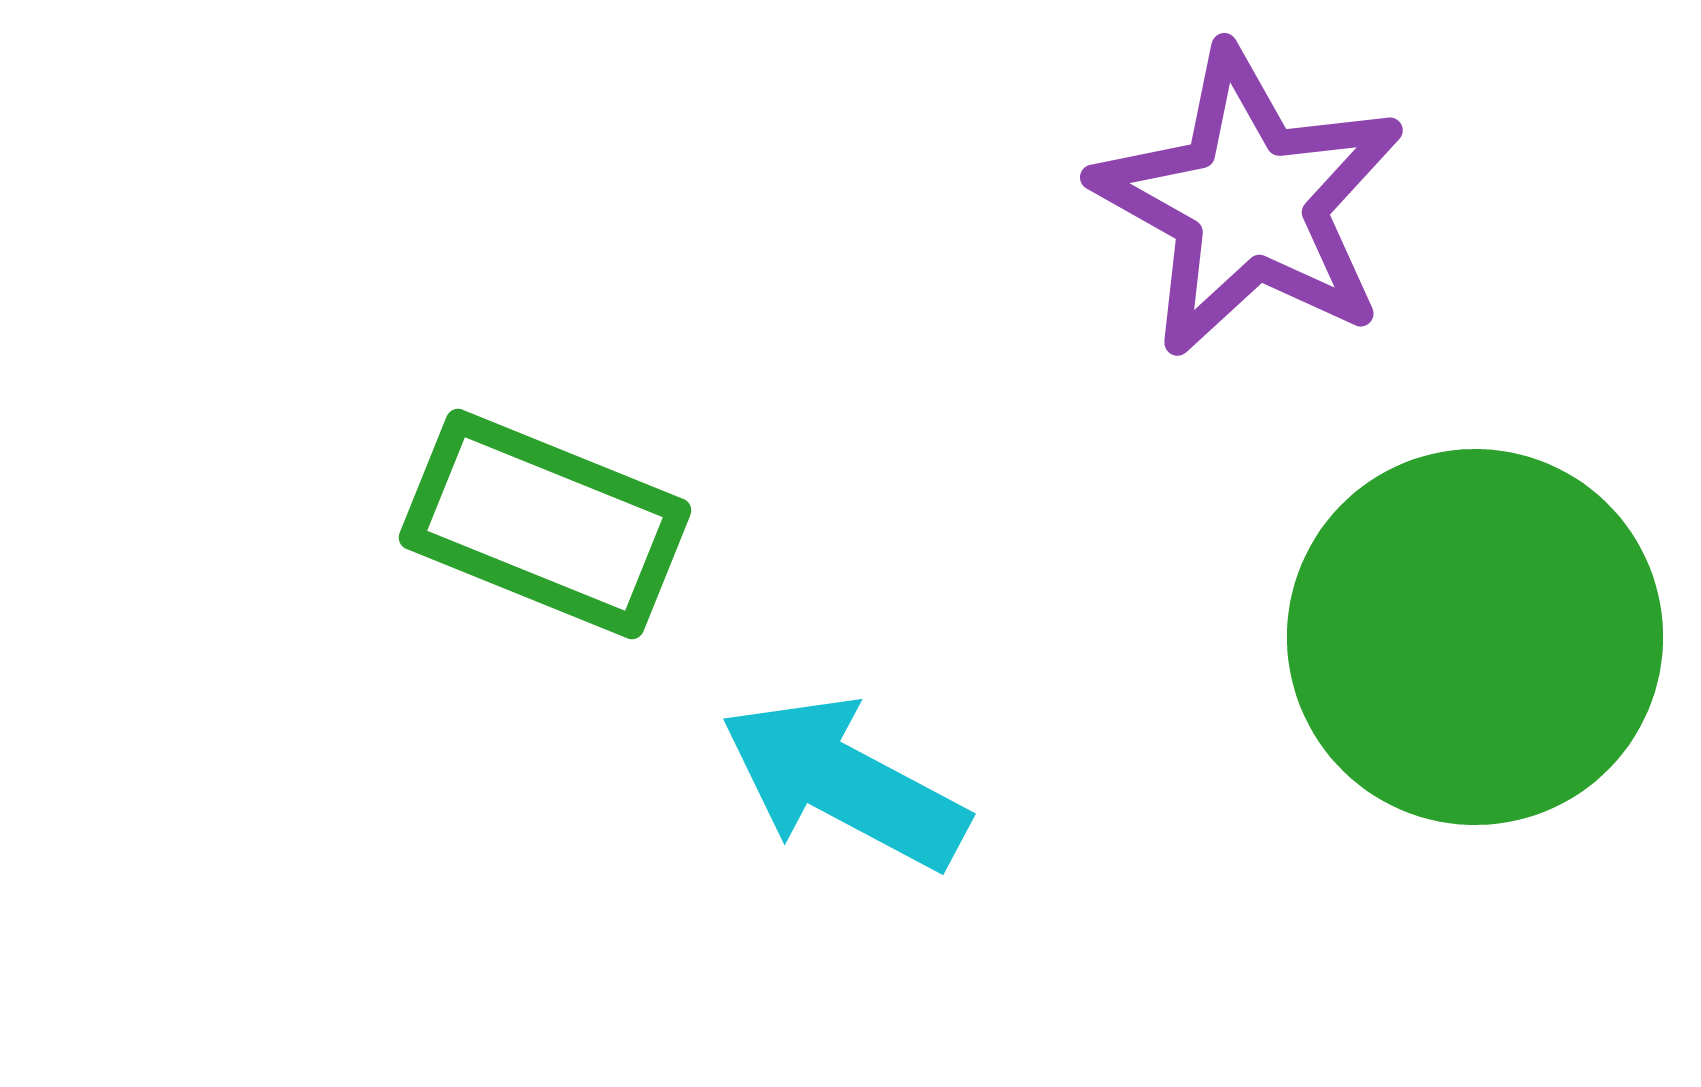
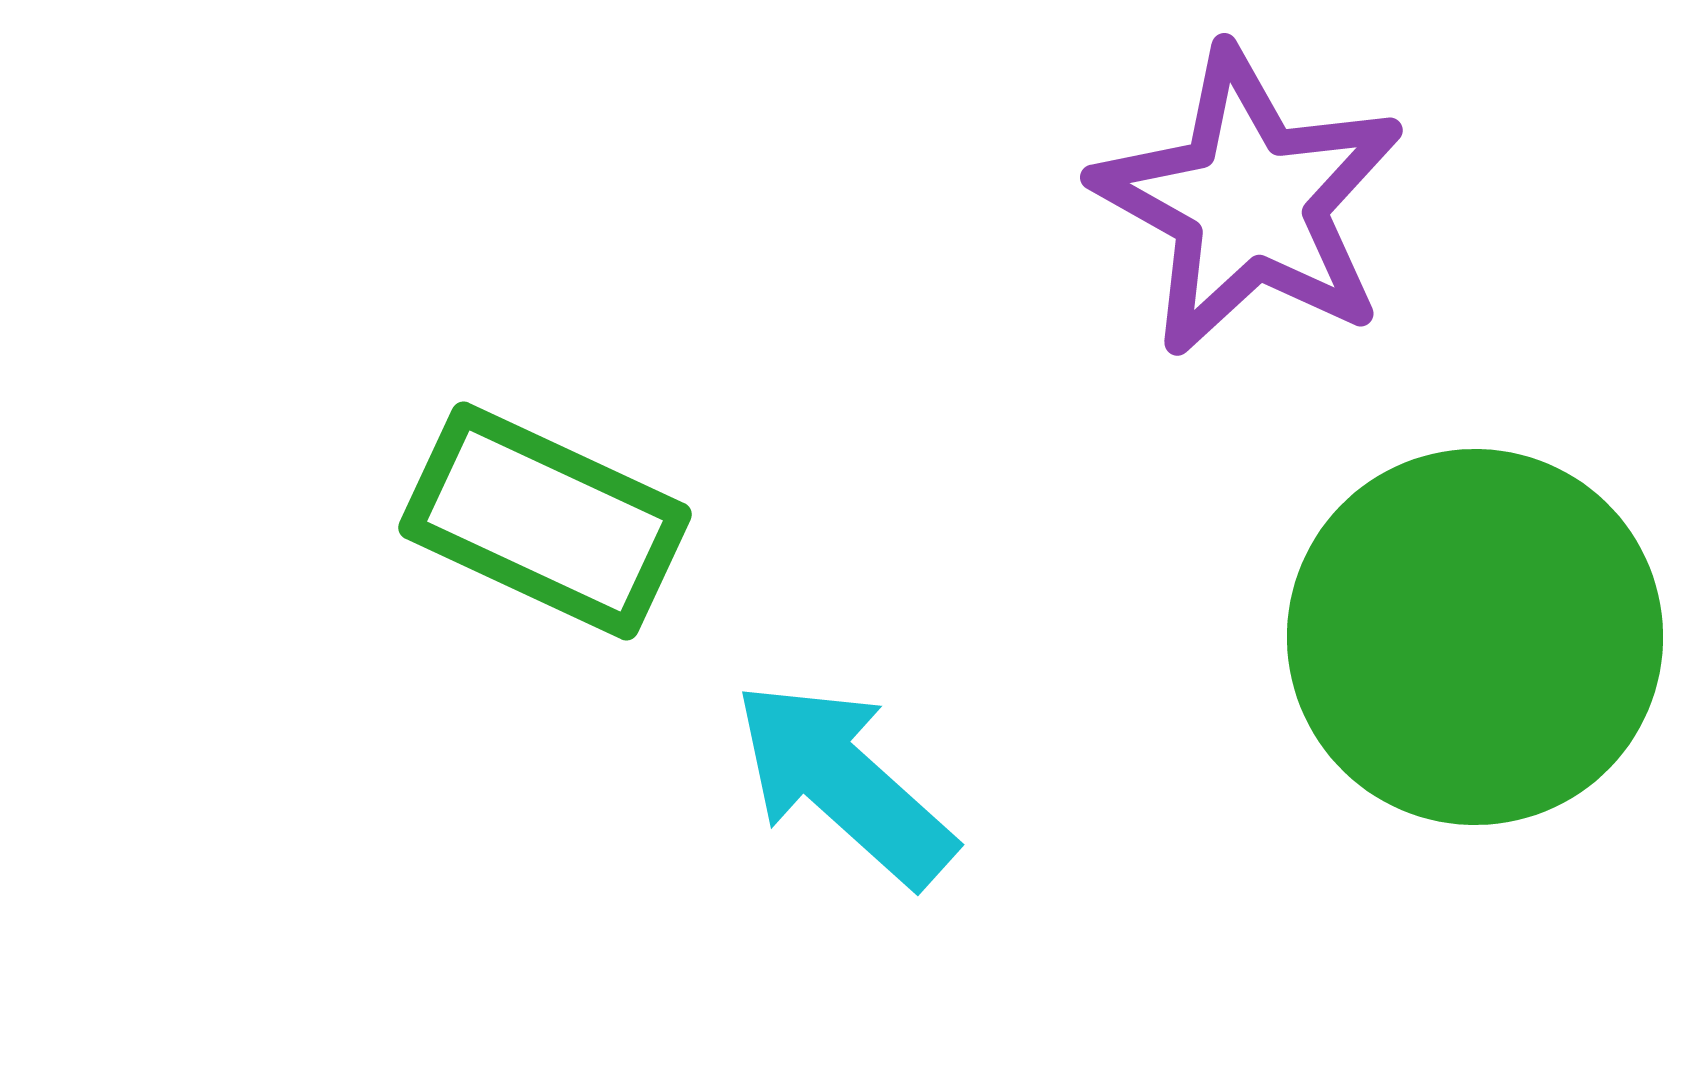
green rectangle: moved 3 px up; rotated 3 degrees clockwise
cyan arrow: rotated 14 degrees clockwise
